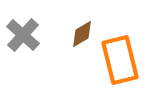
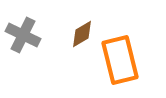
gray cross: rotated 16 degrees counterclockwise
